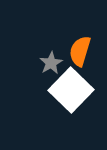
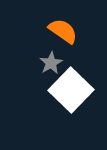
orange semicircle: moved 17 px left, 20 px up; rotated 108 degrees clockwise
